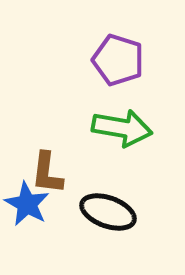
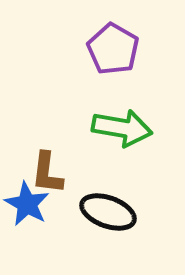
purple pentagon: moved 5 px left, 11 px up; rotated 12 degrees clockwise
